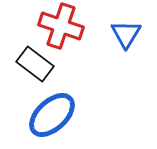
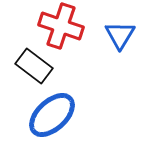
blue triangle: moved 6 px left, 1 px down
black rectangle: moved 1 px left, 2 px down
